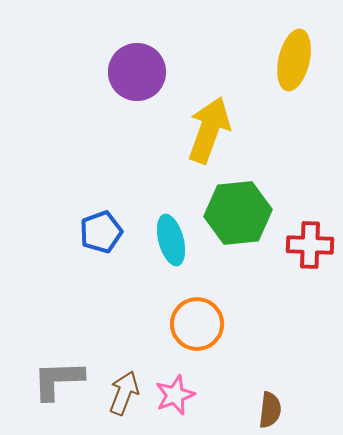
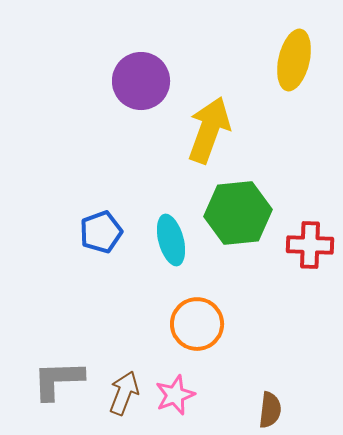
purple circle: moved 4 px right, 9 px down
